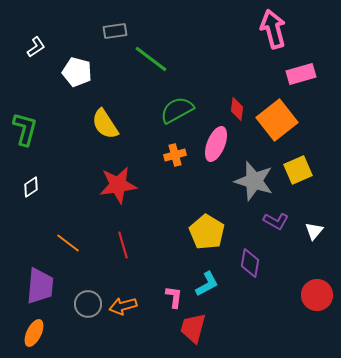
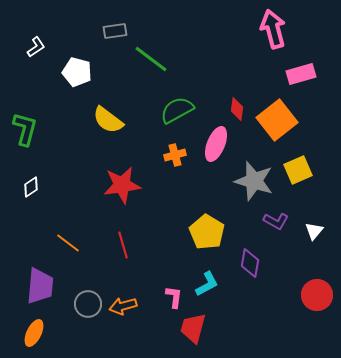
yellow semicircle: moved 3 px right, 4 px up; rotated 20 degrees counterclockwise
red star: moved 4 px right
